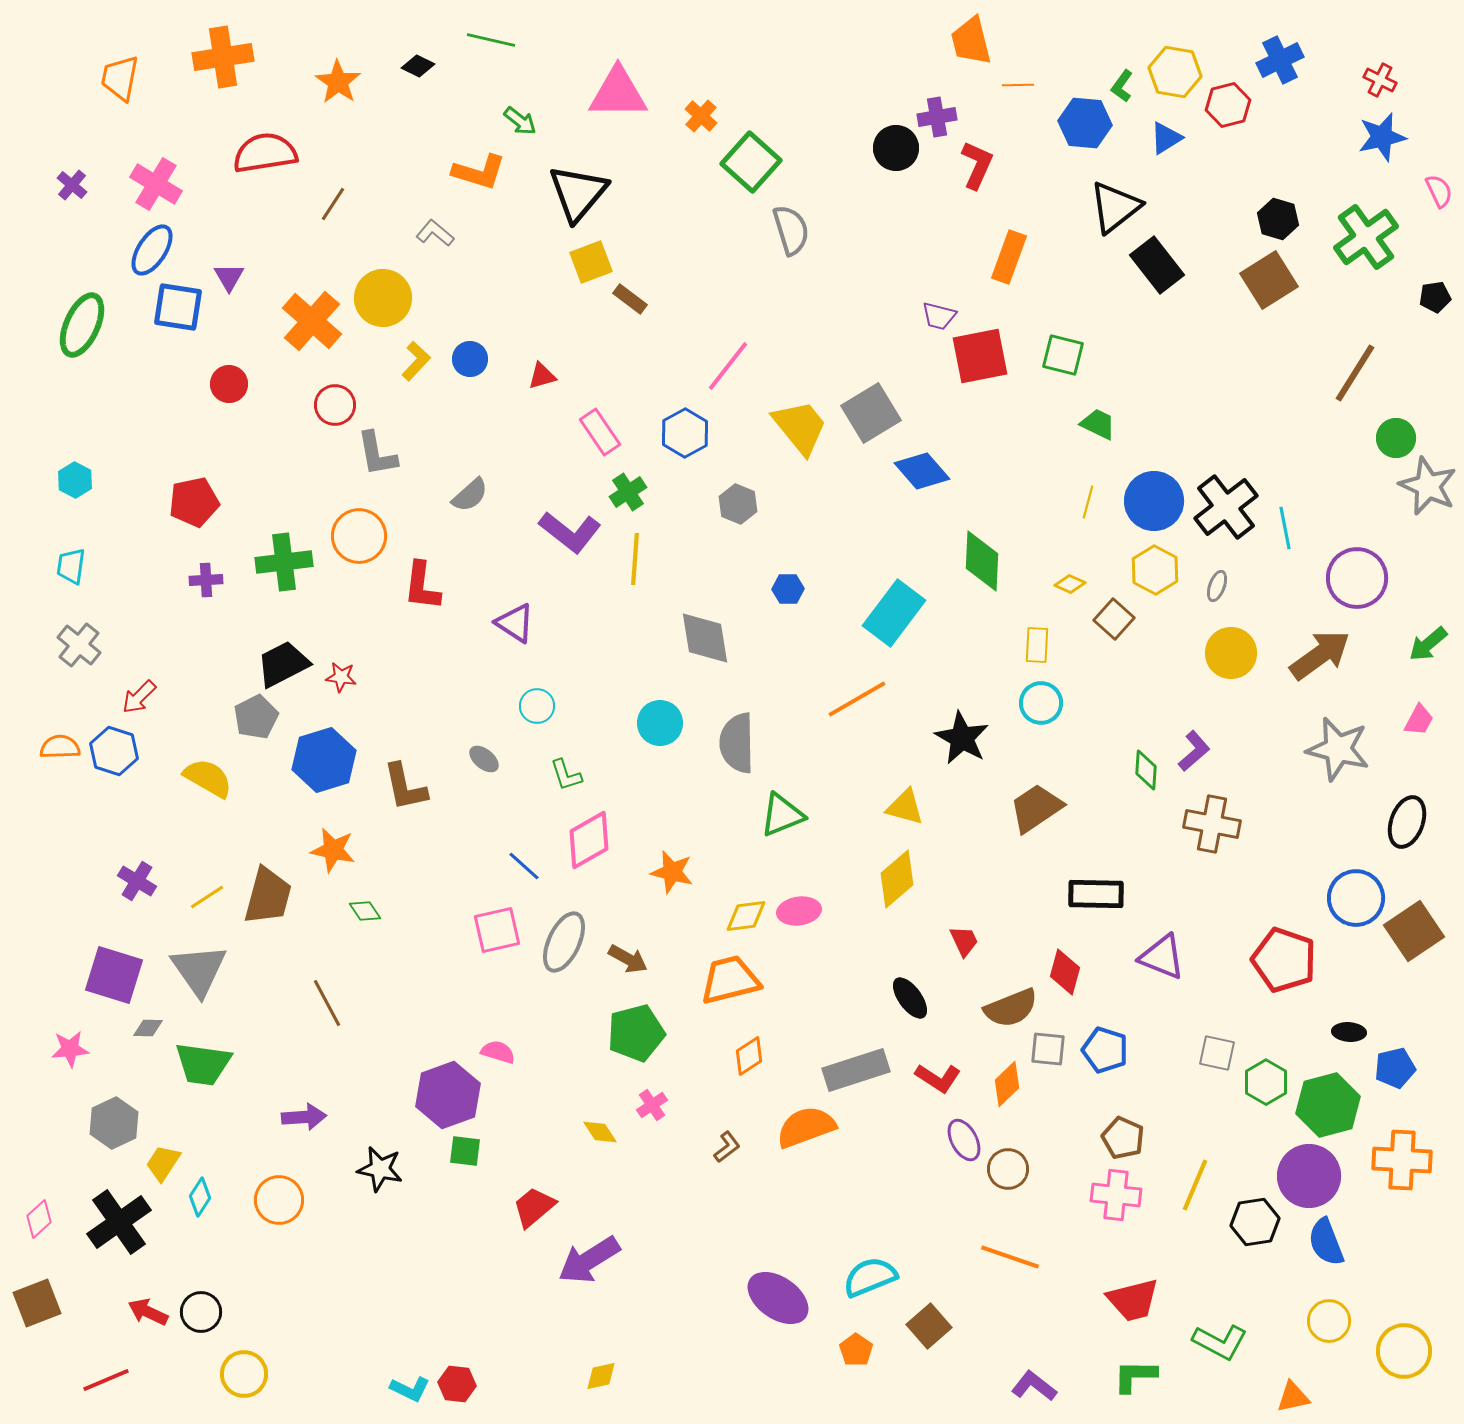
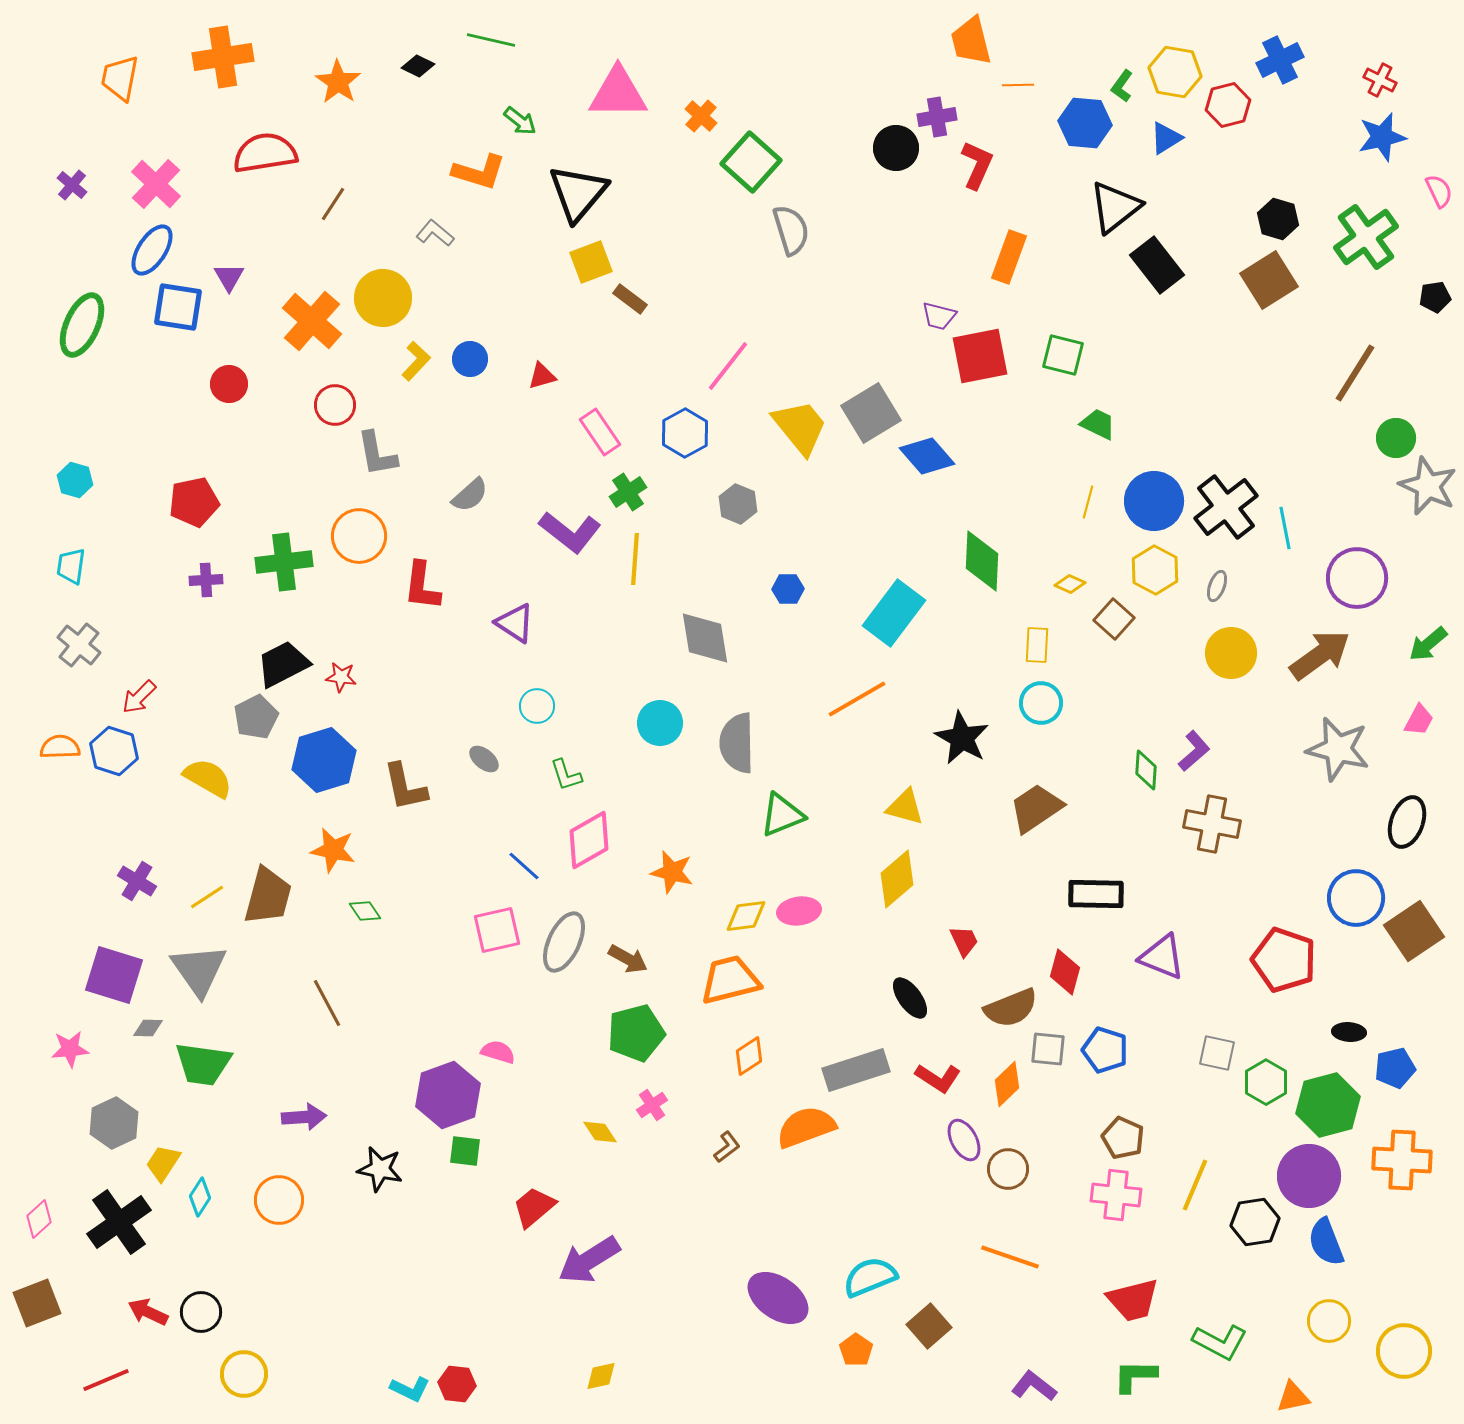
pink cross at (156, 184): rotated 12 degrees clockwise
blue diamond at (922, 471): moved 5 px right, 15 px up
cyan hexagon at (75, 480): rotated 12 degrees counterclockwise
